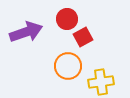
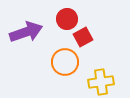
orange circle: moved 3 px left, 4 px up
